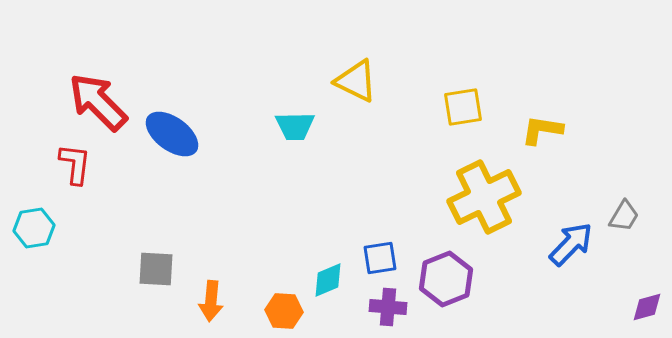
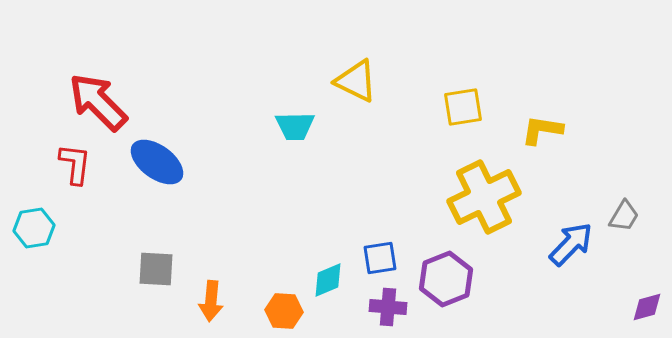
blue ellipse: moved 15 px left, 28 px down
